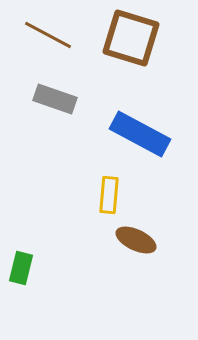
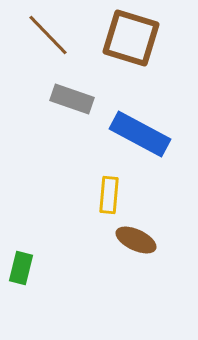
brown line: rotated 18 degrees clockwise
gray rectangle: moved 17 px right
